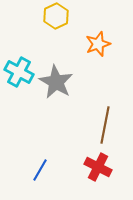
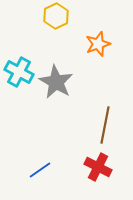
blue line: rotated 25 degrees clockwise
